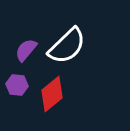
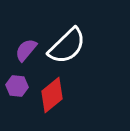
purple hexagon: moved 1 px down
red diamond: moved 1 px down
